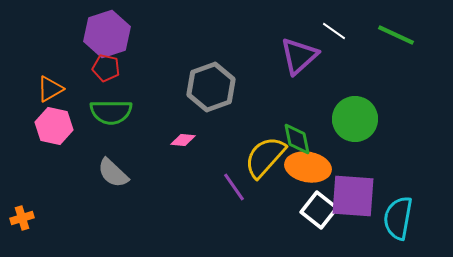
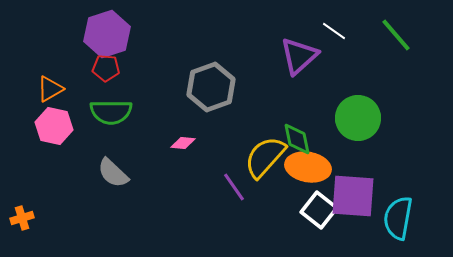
green line: rotated 24 degrees clockwise
red pentagon: rotated 8 degrees counterclockwise
green circle: moved 3 px right, 1 px up
pink diamond: moved 3 px down
